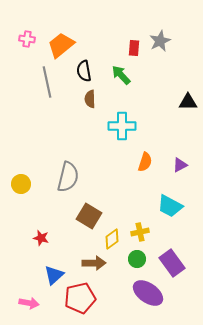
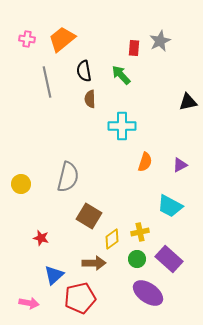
orange trapezoid: moved 1 px right, 6 px up
black triangle: rotated 12 degrees counterclockwise
purple rectangle: moved 3 px left, 4 px up; rotated 12 degrees counterclockwise
